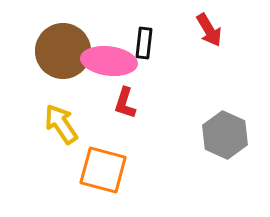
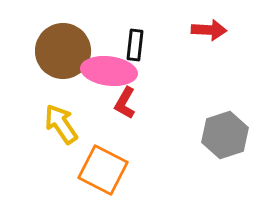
red arrow: rotated 56 degrees counterclockwise
black rectangle: moved 9 px left, 2 px down
pink ellipse: moved 10 px down
red L-shape: rotated 12 degrees clockwise
gray hexagon: rotated 18 degrees clockwise
orange square: rotated 12 degrees clockwise
